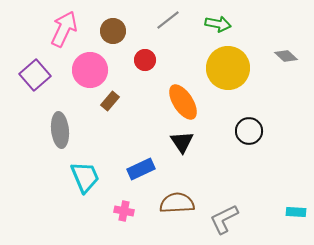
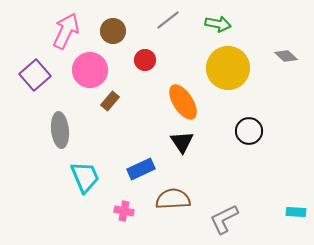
pink arrow: moved 2 px right, 2 px down
brown semicircle: moved 4 px left, 4 px up
